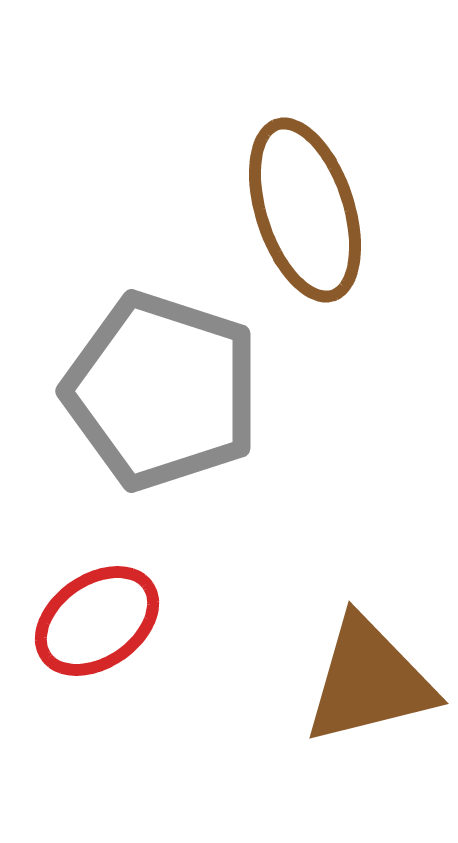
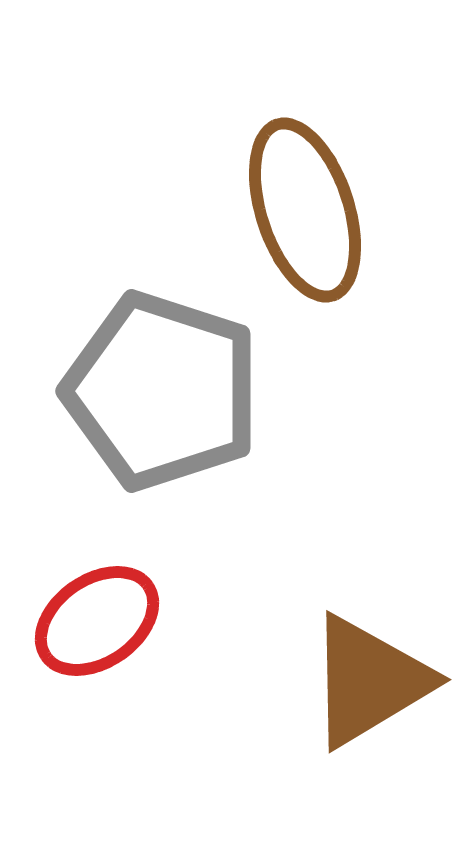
brown triangle: rotated 17 degrees counterclockwise
